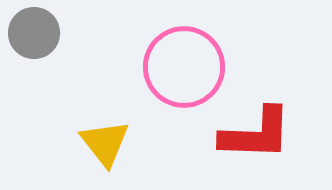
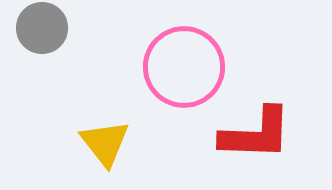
gray circle: moved 8 px right, 5 px up
